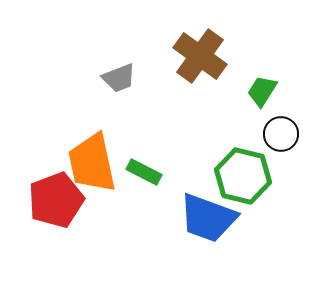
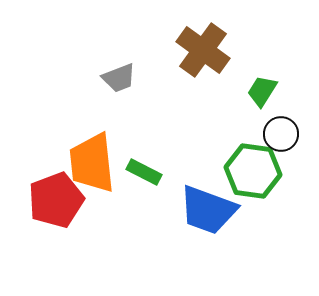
brown cross: moved 3 px right, 6 px up
orange trapezoid: rotated 6 degrees clockwise
green hexagon: moved 10 px right, 5 px up; rotated 6 degrees counterclockwise
blue trapezoid: moved 8 px up
